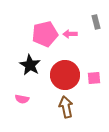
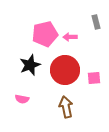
pink arrow: moved 3 px down
black star: rotated 20 degrees clockwise
red circle: moved 5 px up
